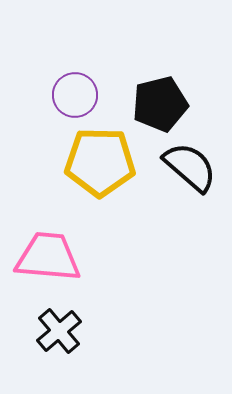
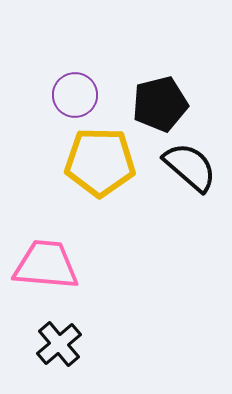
pink trapezoid: moved 2 px left, 8 px down
black cross: moved 13 px down
